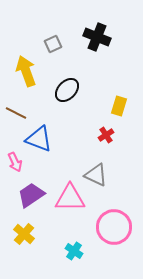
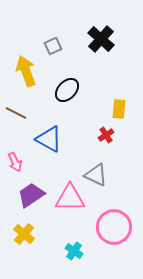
black cross: moved 4 px right, 2 px down; rotated 20 degrees clockwise
gray square: moved 2 px down
yellow rectangle: moved 3 px down; rotated 12 degrees counterclockwise
blue triangle: moved 10 px right; rotated 8 degrees clockwise
